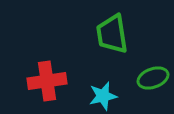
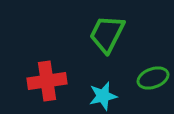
green trapezoid: moved 5 px left; rotated 36 degrees clockwise
